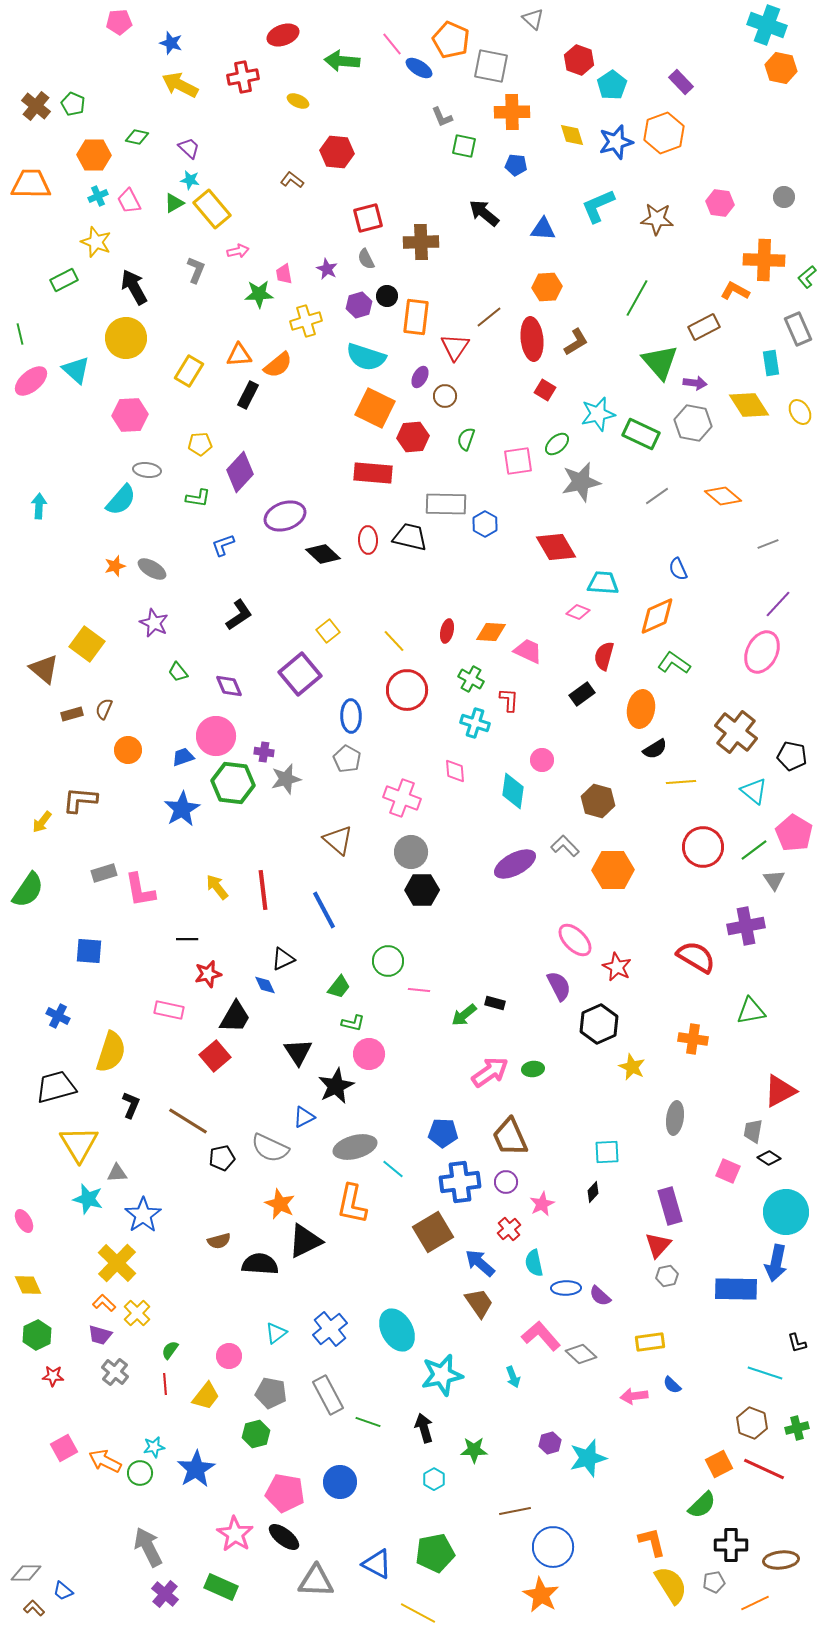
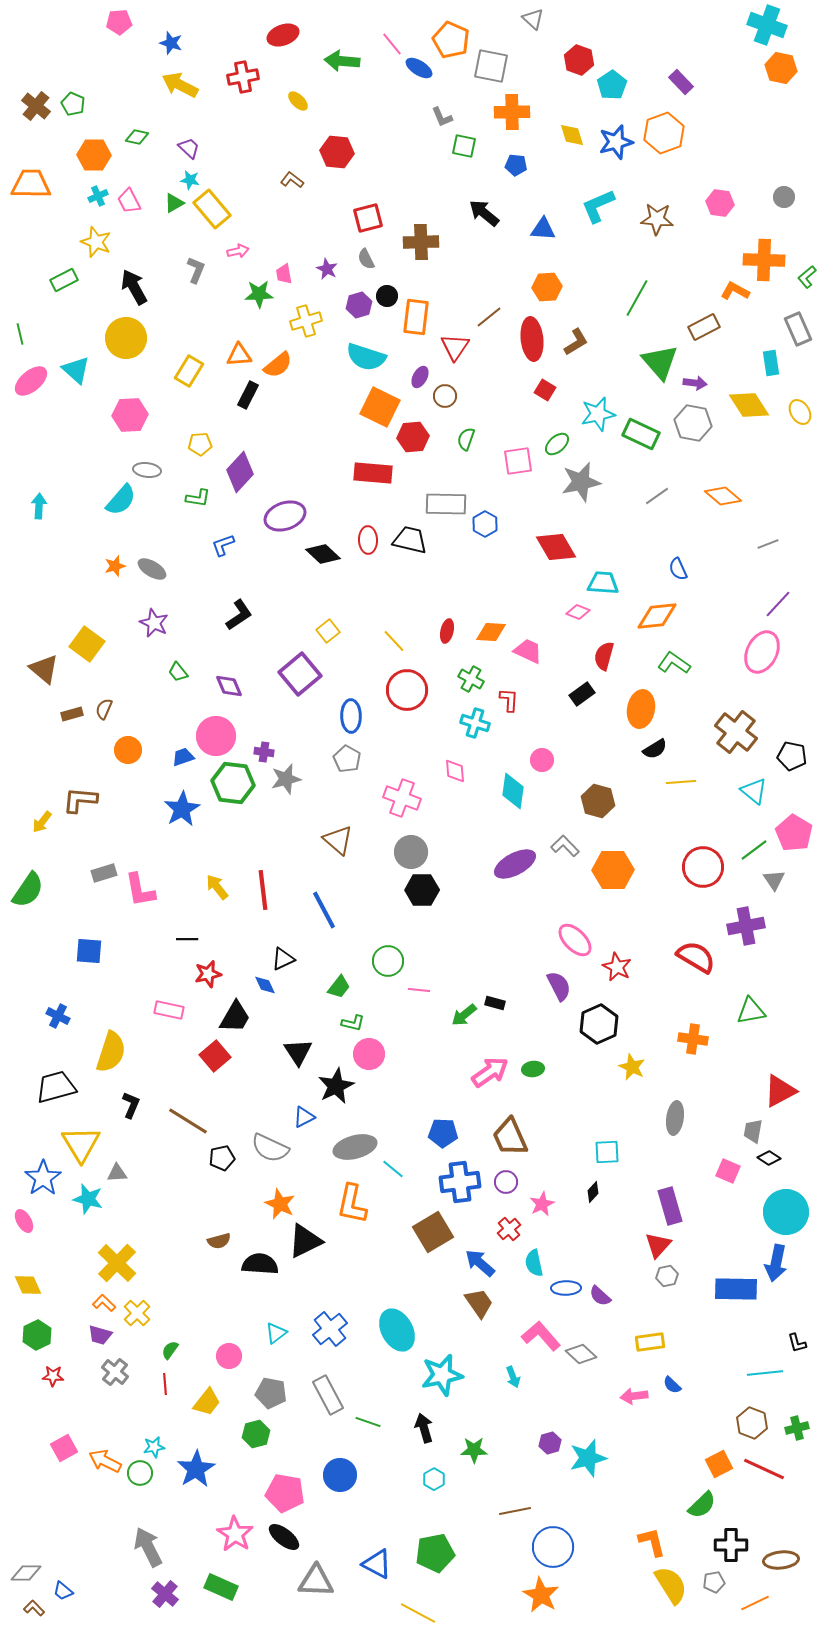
yellow ellipse at (298, 101): rotated 20 degrees clockwise
orange square at (375, 408): moved 5 px right, 1 px up
black trapezoid at (410, 537): moved 3 px down
orange diamond at (657, 616): rotated 18 degrees clockwise
red circle at (703, 847): moved 20 px down
yellow triangle at (79, 1144): moved 2 px right
blue star at (143, 1215): moved 100 px left, 37 px up
cyan line at (765, 1373): rotated 24 degrees counterclockwise
yellow trapezoid at (206, 1396): moved 1 px right, 6 px down
blue circle at (340, 1482): moved 7 px up
